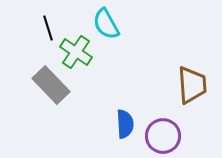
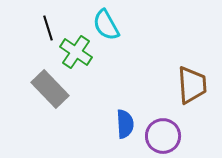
cyan semicircle: moved 1 px down
gray rectangle: moved 1 px left, 4 px down
